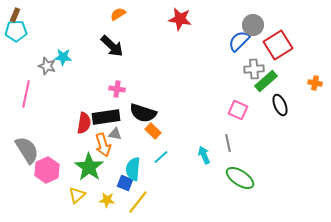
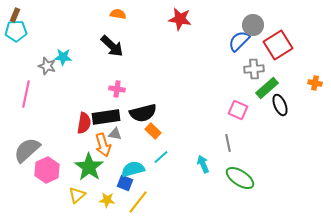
orange semicircle: rotated 42 degrees clockwise
green rectangle: moved 1 px right, 7 px down
black semicircle: rotated 32 degrees counterclockwise
gray semicircle: rotated 100 degrees counterclockwise
cyan arrow: moved 1 px left, 9 px down
cyan semicircle: rotated 70 degrees clockwise
